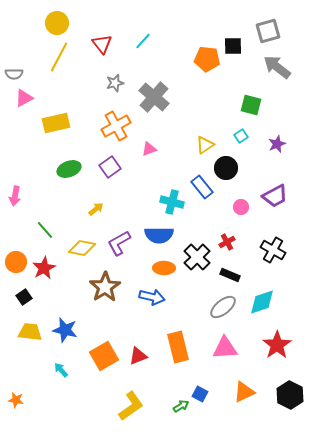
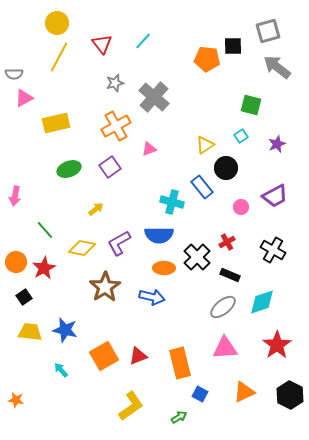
orange rectangle at (178, 347): moved 2 px right, 16 px down
green arrow at (181, 406): moved 2 px left, 11 px down
